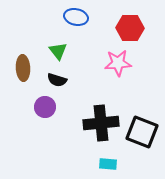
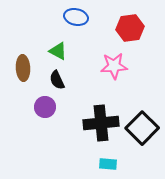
red hexagon: rotated 8 degrees counterclockwise
green triangle: rotated 24 degrees counterclockwise
pink star: moved 4 px left, 3 px down
black semicircle: rotated 48 degrees clockwise
black square: moved 4 px up; rotated 24 degrees clockwise
